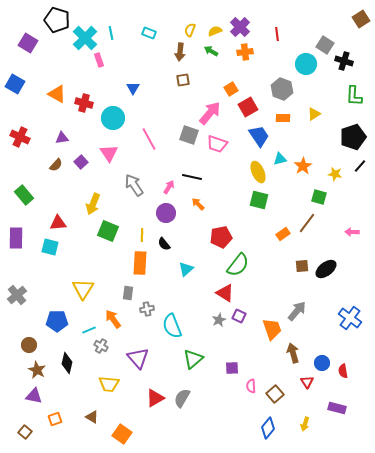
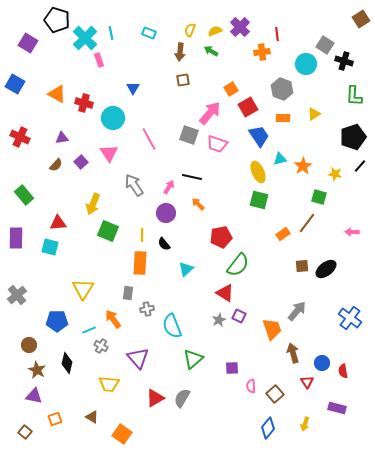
orange cross at (245, 52): moved 17 px right
